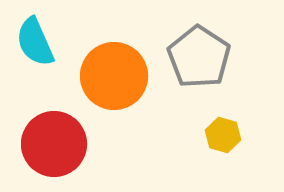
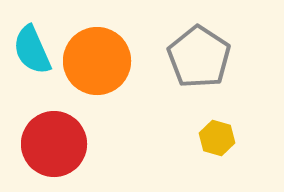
cyan semicircle: moved 3 px left, 8 px down
orange circle: moved 17 px left, 15 px up
yellow hexagon: moved 6 px left, 3 px down
